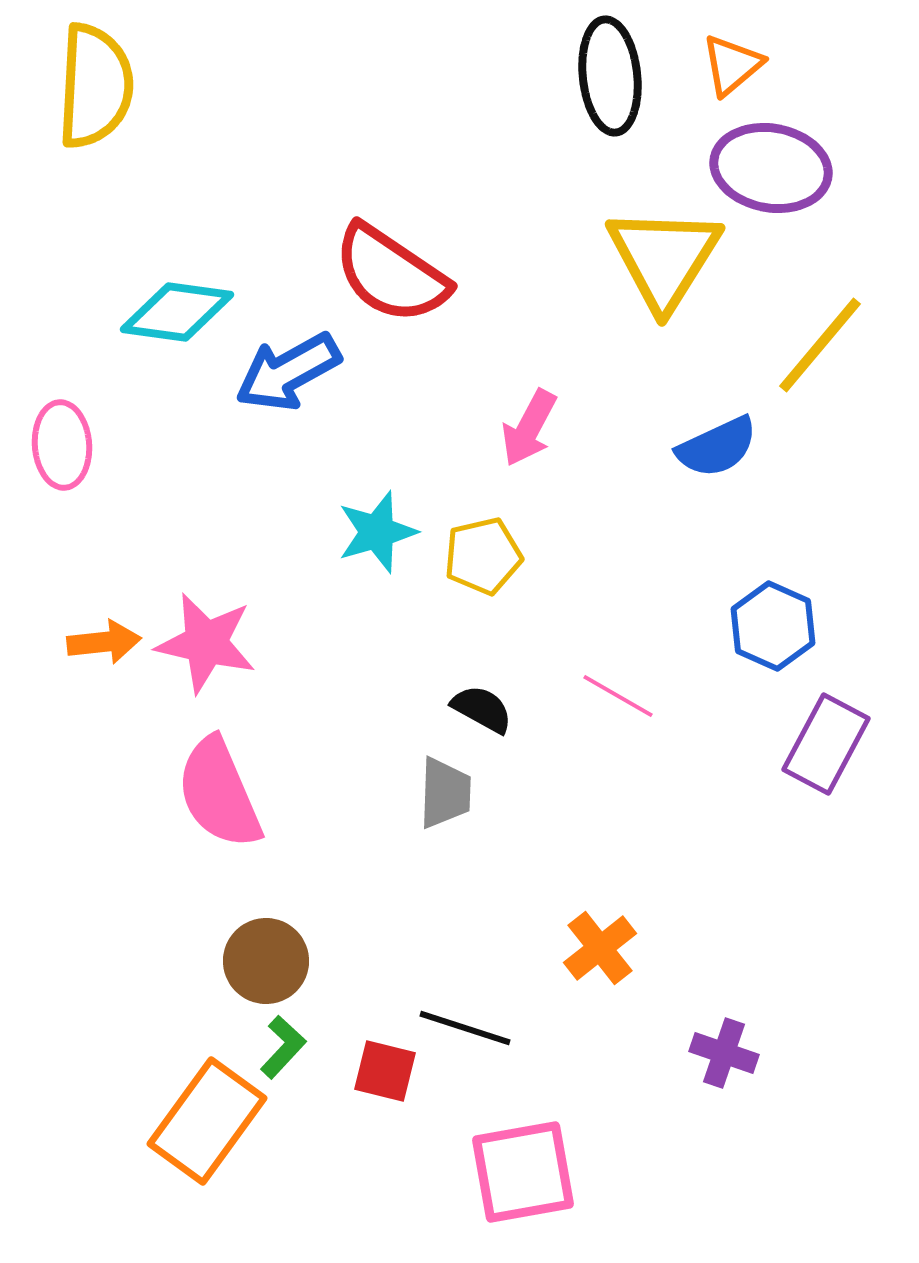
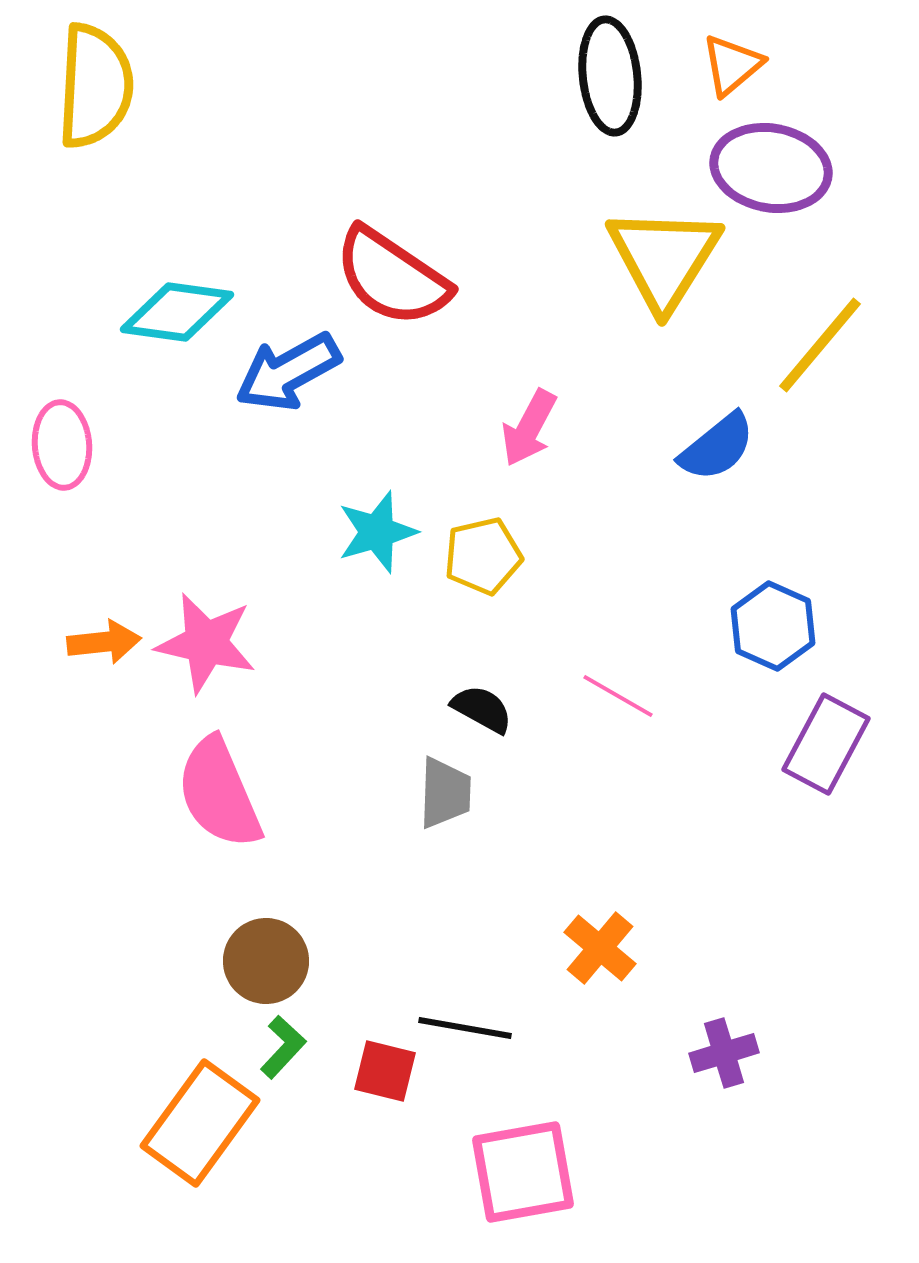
red semicircle: moved 1 px right, 3 px down
blue semicircle: rotated 14 degrees counterclockwise
orange cross: rotated 12 degrees counterclockwise
black line: rotated 8 degrees counterclockwise
purple cross: rotated 36 degrees counterclockwise
orange rectangle: moved 7 px left, 2 px down
